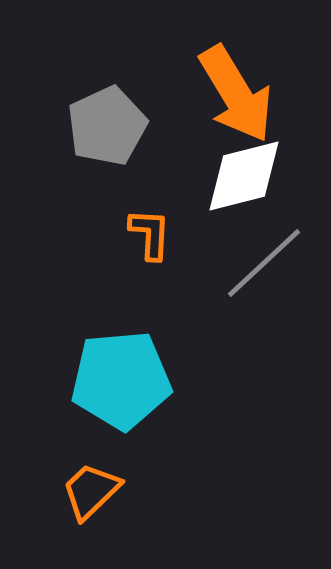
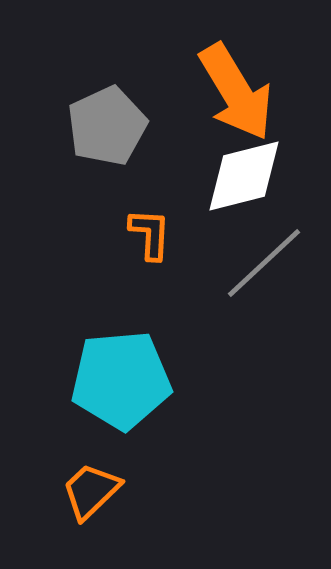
orange arrow: moved 2 px up
